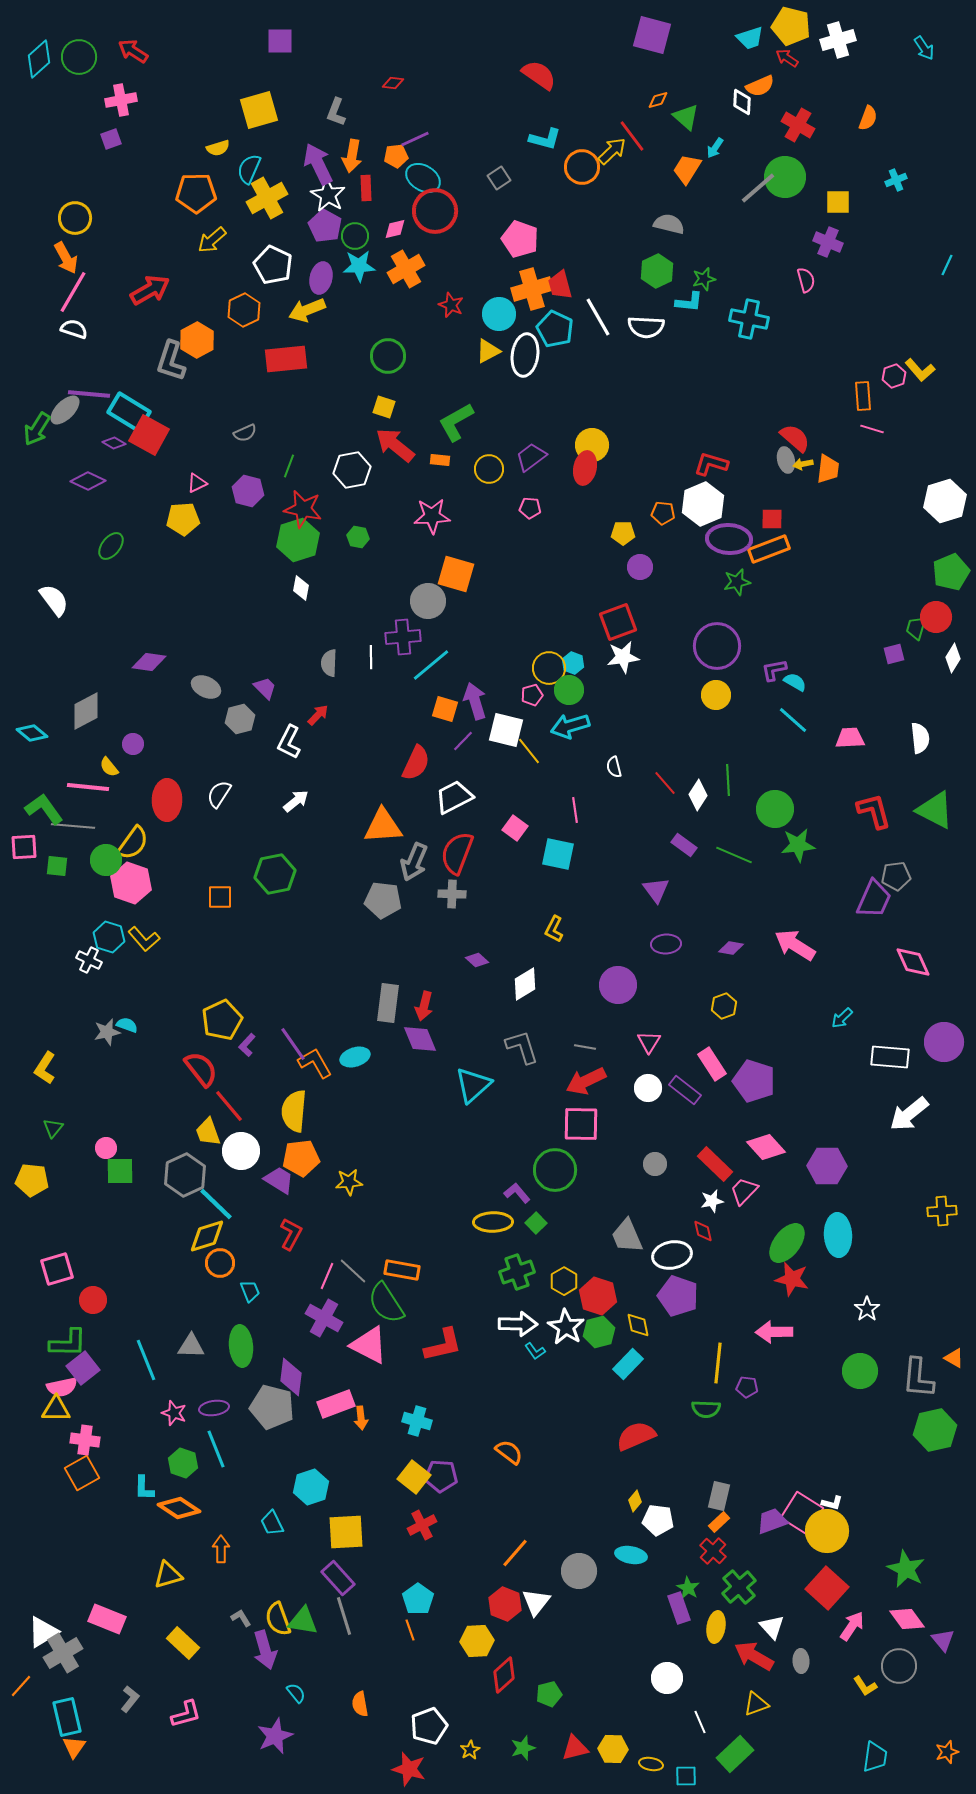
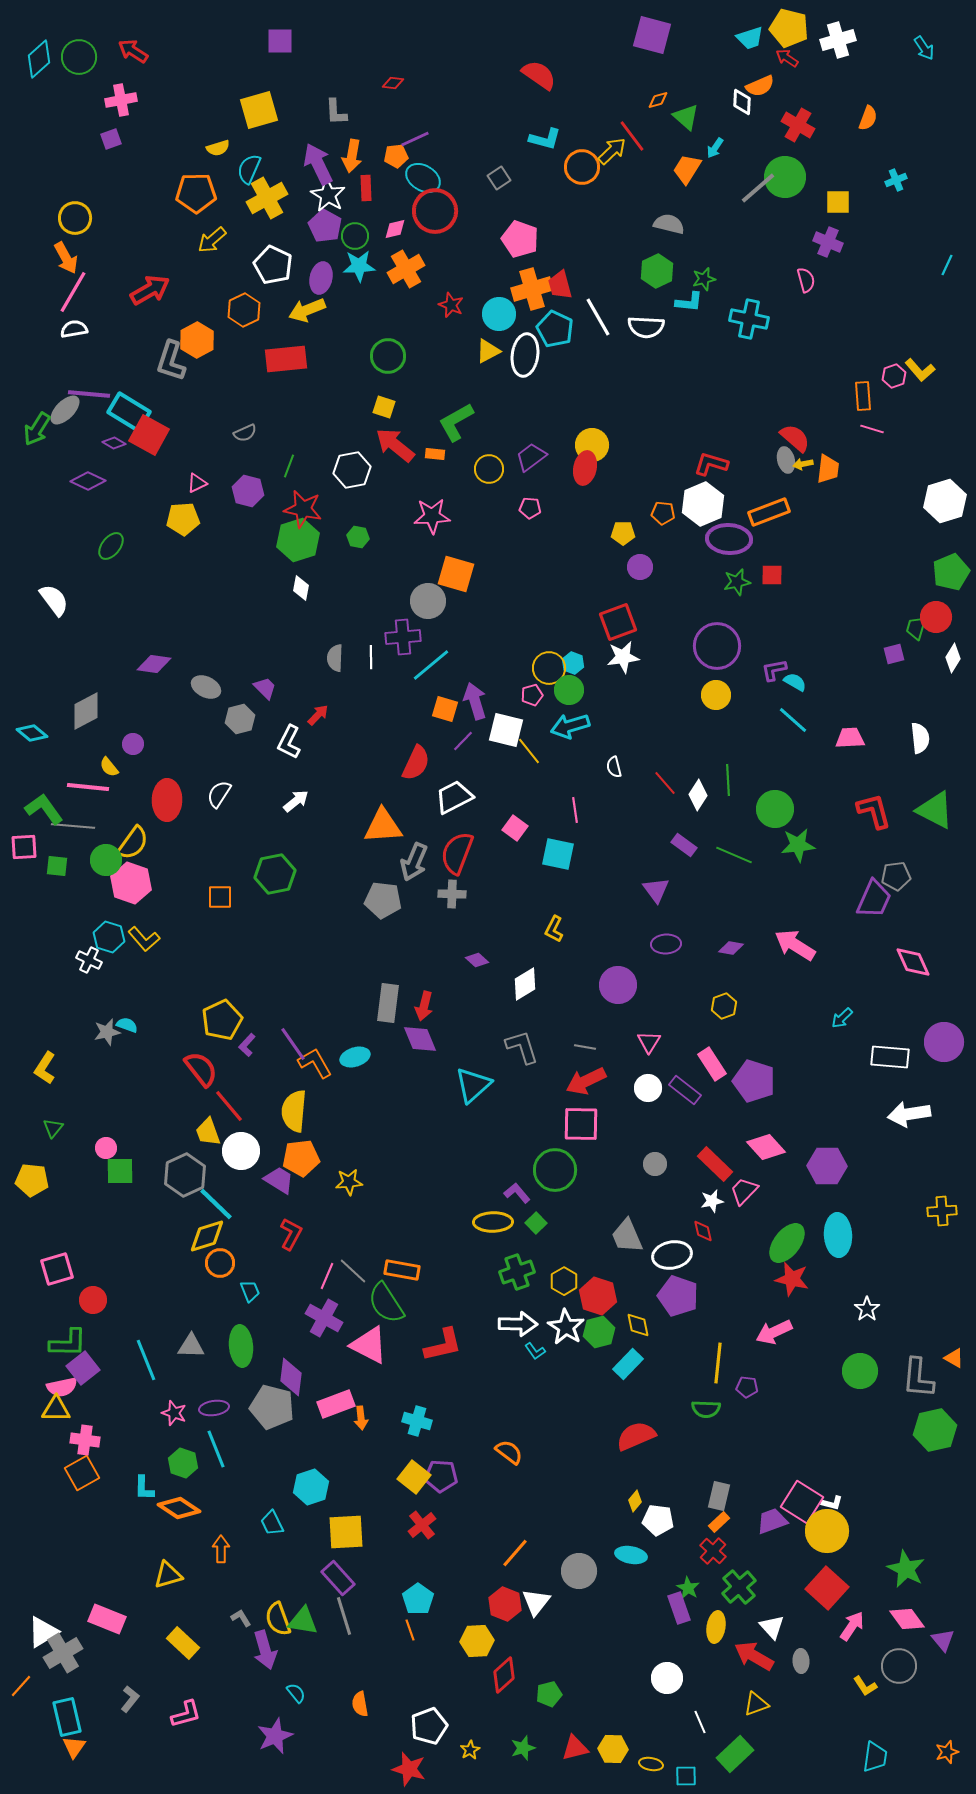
yellow pentagon at (791, 26): moved 2 px left, 2 px down
gray L-shape at (336, 112): rotated 24 degrees counterclockwise
white semicircle at (74, 329): rotated 28 degrees counterclockwise
orange rectangle at (440, 460): moved 5 px left, 6 px up
red square at (772, 519): moved 56 px down
orange rectangle at (769, 549): moved 37 px up
purple diamond at (149, 662): moved 5 px right, 2 px down
gray semicircle at (329, 663): moved 6 px right, 5 px up
white arrow at (909, 1114): rotated 30 degrees clockwise
pink arrow at (774, 1332): rotated 24 degrees counterclockwise
pink square at (802, 1513): moved 11 px up
red cross at (422, 1525): rotated 12 degrees counterclockwise
